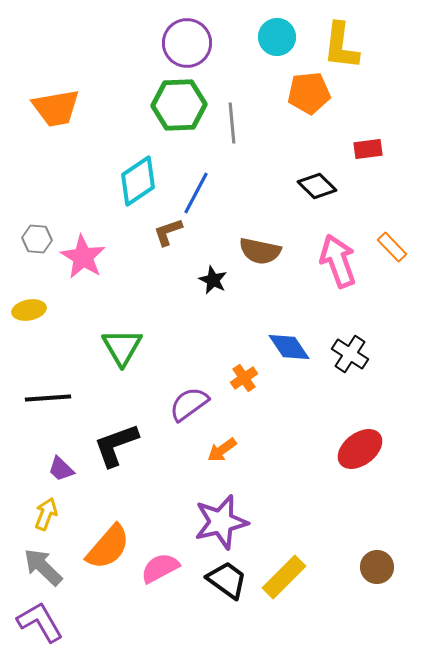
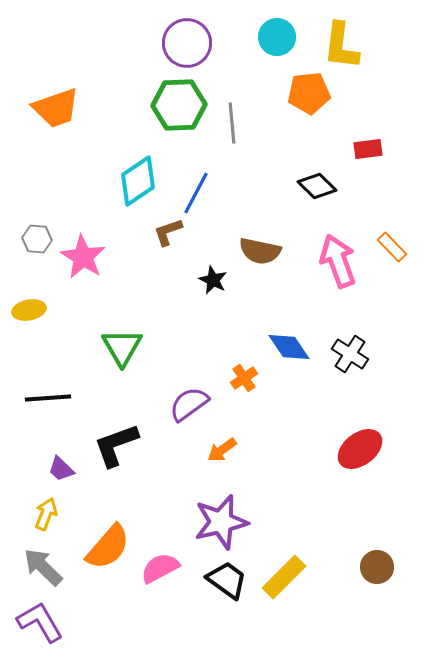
orange trapezoid: rotated 9 degrees counterclockwise
